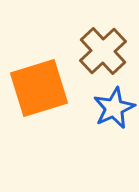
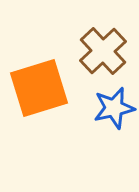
blue star: rotated 12 degrees clockwise
